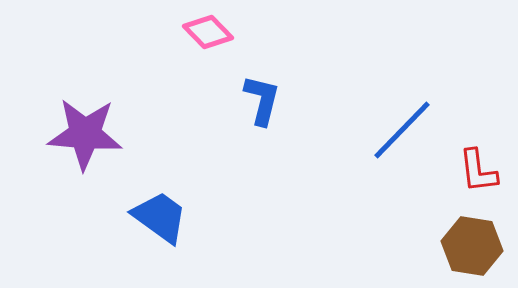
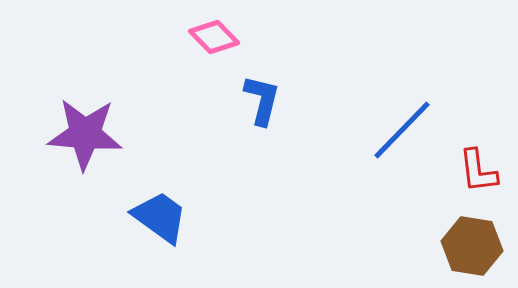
pink diamond: moved 6 px right, 5 px down
